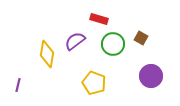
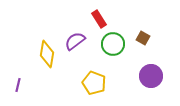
red rectangle: rotated 42 degrees clockwise
brown square: moved 2 px right
